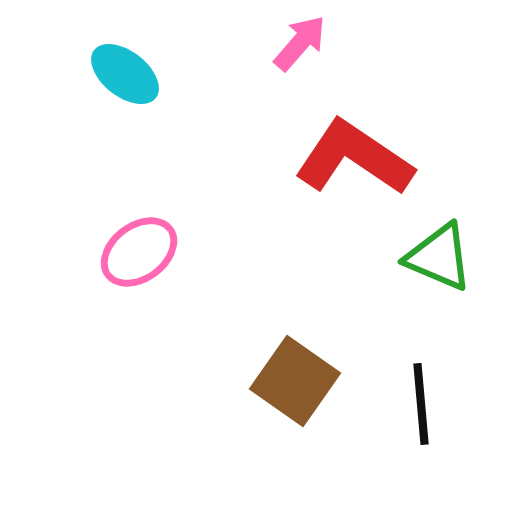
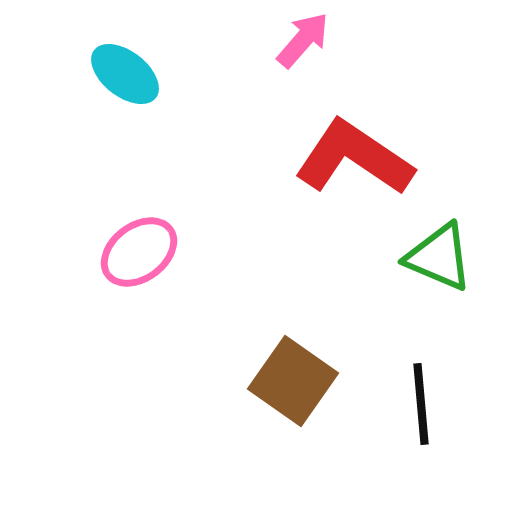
pink arrow: moved 3 px right, 3 px up
brown square: moved 2 px left
